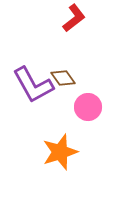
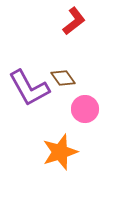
red L-shape: moved 3 px down
purple L-shape: moved 4 px left, 3 px down
pink circle: moved 3 px left, 2 px down
